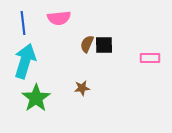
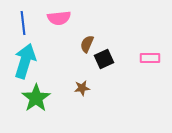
black square: moved 14 px down; rotated 24 degrees counterclockwise
